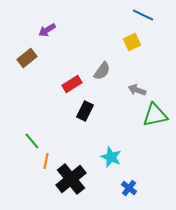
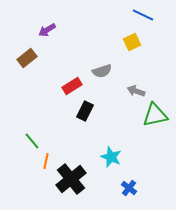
gray semicircle: rotated 36 degrees clockwise
red rectangle: moved 2 px down
gray arrow: moved 1 px left, 1 px down
